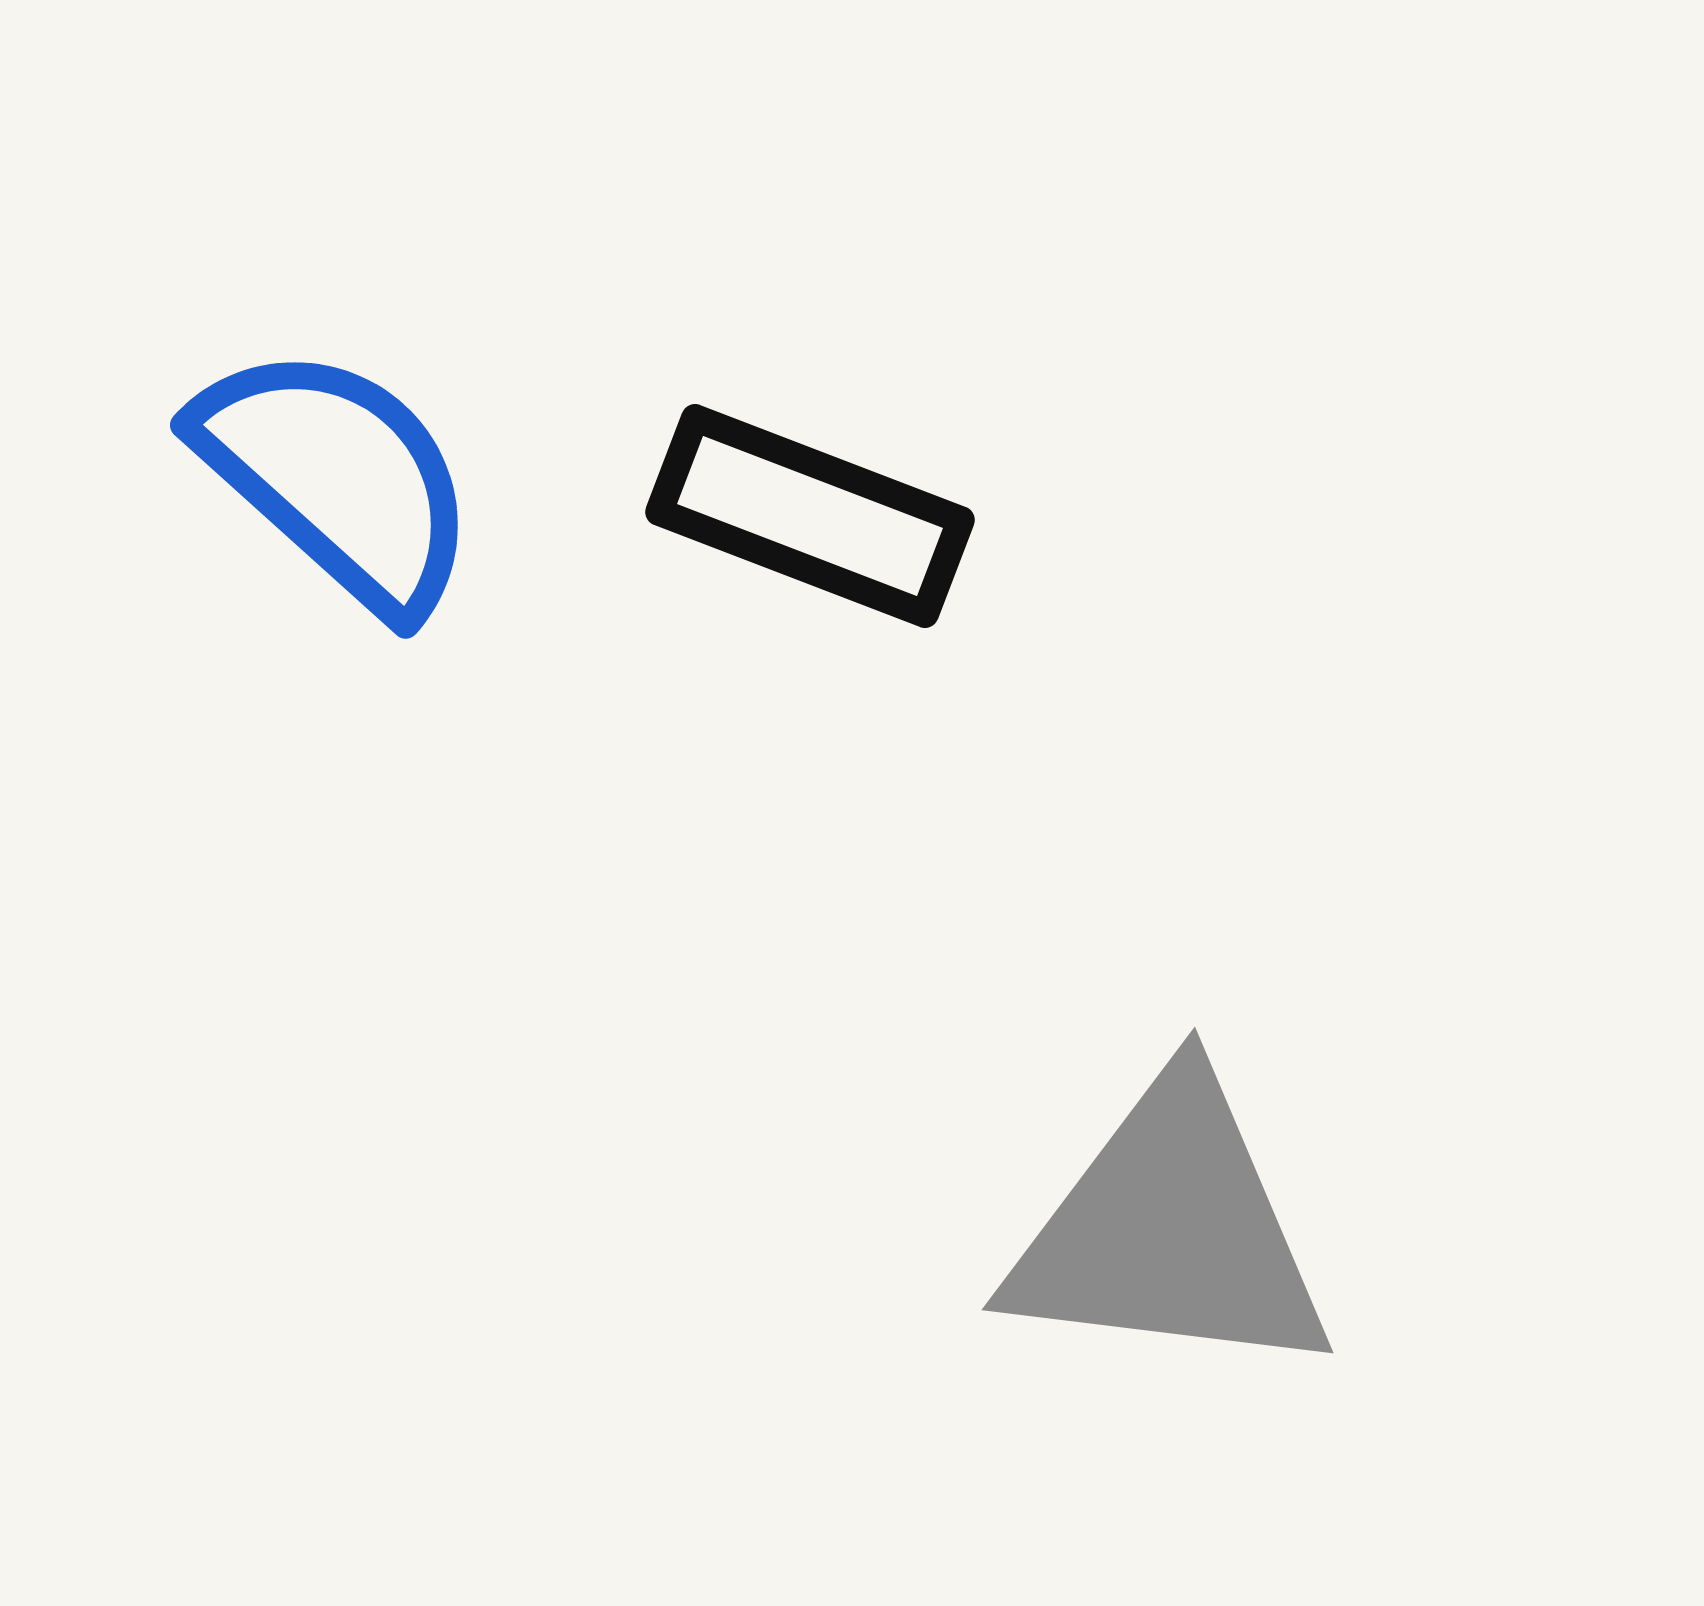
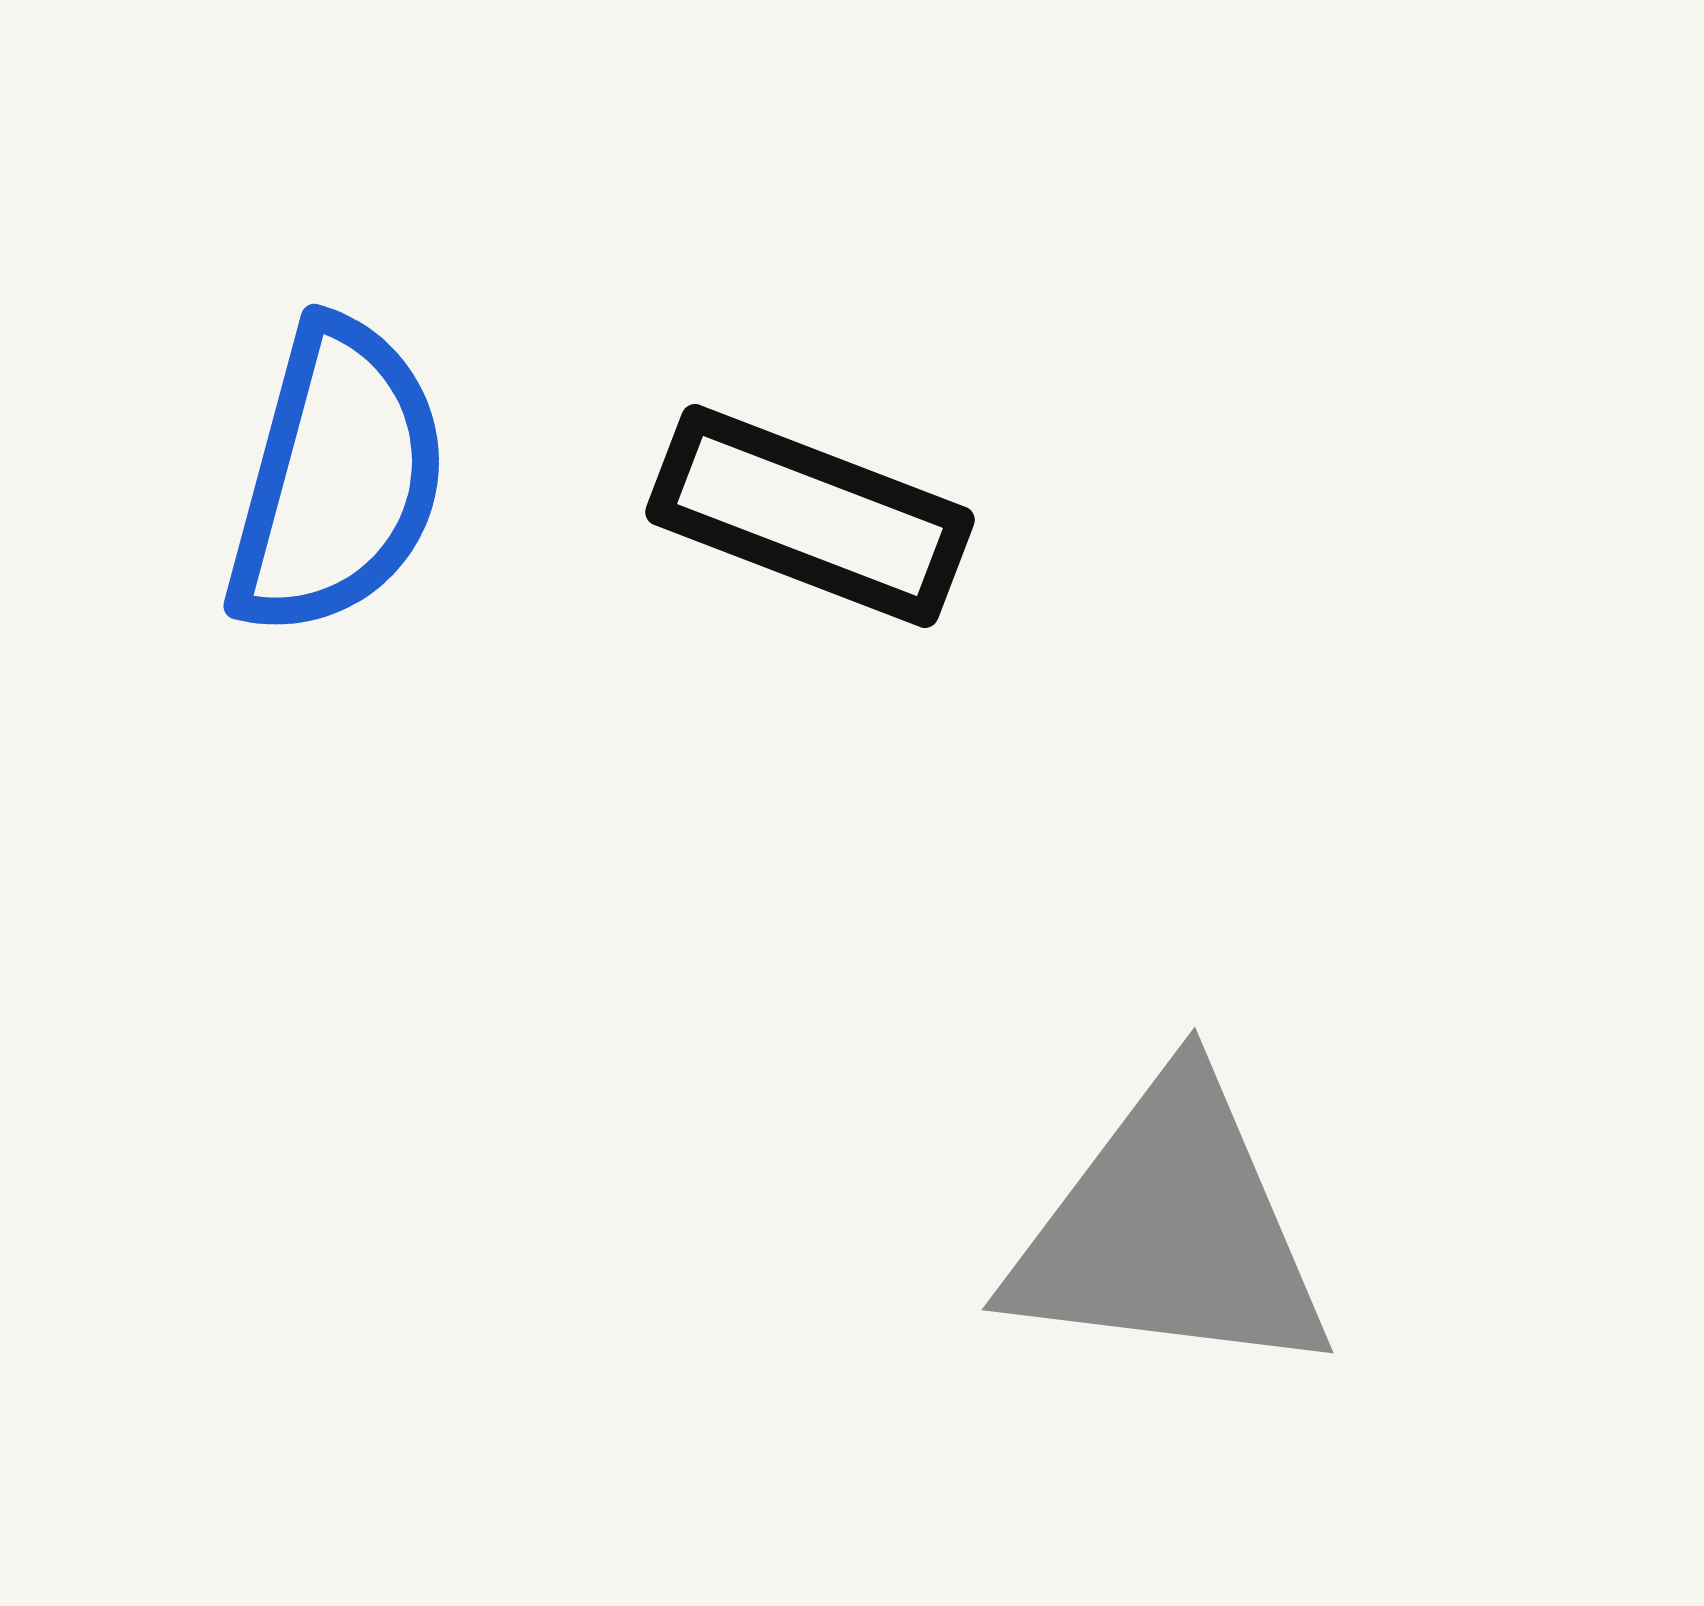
blue semicircle: rotated 63 degrees clockwise
